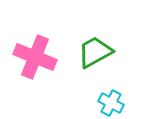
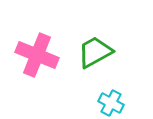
pink cross: moved 2 px right, 2 px up
